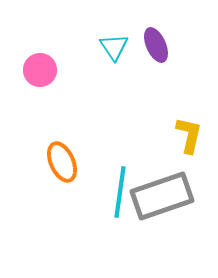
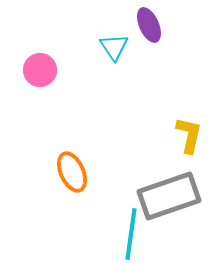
purple ellipse: moved 7 px left, 20 px up
orange ellipse: moved 10 px right, 10 px down
cyan line: moved 11 px right, 42 px down
gray rectangle: moved 7 px right
